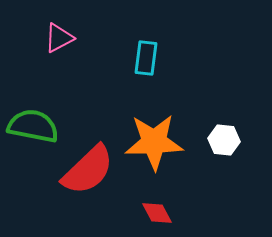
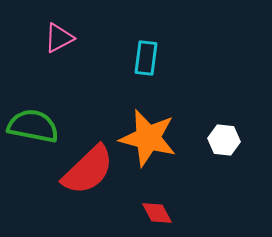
orange star: moved 6 px left, 4 px up; rotated 16 degrees clockwise
